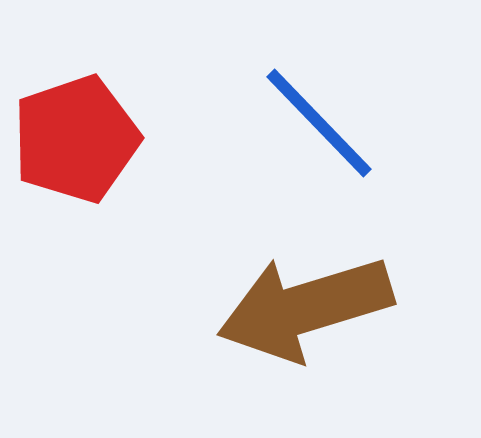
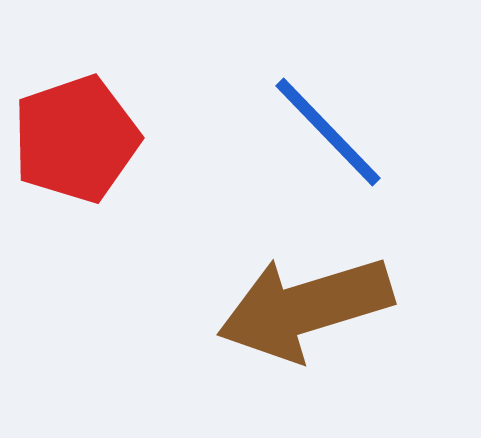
blue line: moved 9 px right, 9 px down
